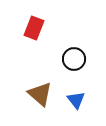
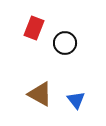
black circle: moved 9 px left, 16 px up
brown triangle: rotated 12 degrees counterclockwise
